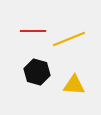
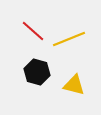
red line: rotated 40 degrees clockwise
yellow triangle: rotated 10 degrees clockwise
